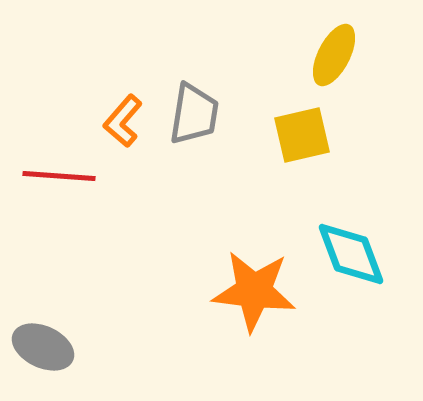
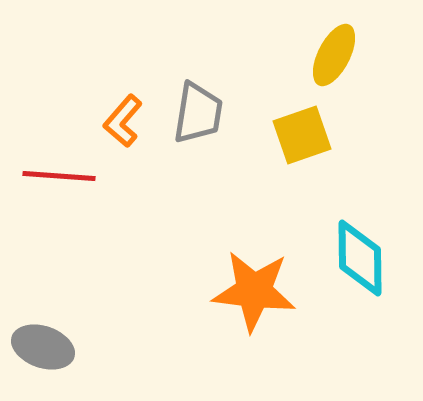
gray trapezoid: moved 4 px right, 1 px up
yellow square: rotated 6 degrees counterclockwise
cyan diamond: moved 9 px right, 4 px down; rotated 20 degrees clockwise
gray ellipse: rotated 6 degrees counterclockwise
